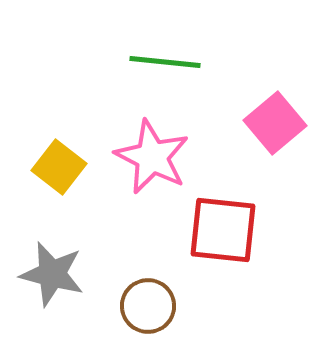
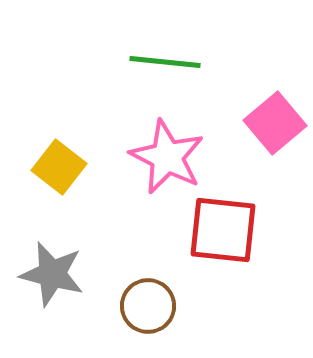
pink star: moved 15 px right
